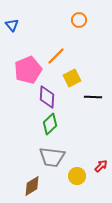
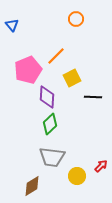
orange circle: moved 3 px left, 1 px up
